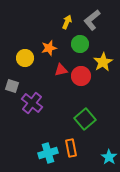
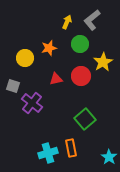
red triangle: moved 5 px left, 9 px down
gray square: moved 1 px right
